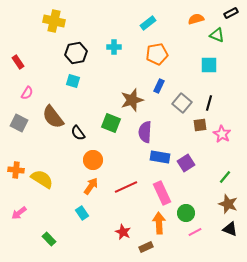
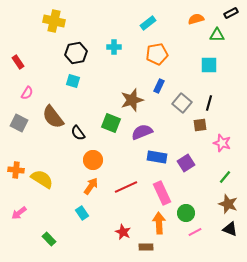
green triangle at (217, 35): rotated 21 degrees counterclockwise
purple semicircle at (145, 132): moved 3 px left; rotated 65 degrees clockwise
pink star at (222, 134): moved 9 px down; rotated 12 degrees counterclockwise
blue rectangle at (160, 157): moved 3 px left
brown rectangle at (146, 247): rotated 24 degrees clockwise
